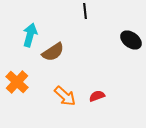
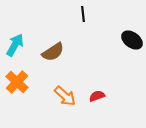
black line: moved 2 px left, 3 px down
cyan arrow: moved 15 px left, 10 px down; rotated 15 degrees clockwise
black ellipse: moved 1 px right
